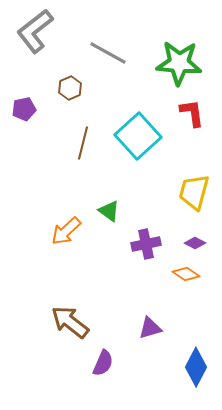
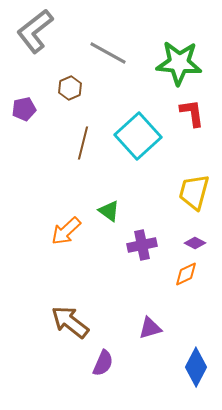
purple cross: moved 4 px left, 1 px down
orange diamond: rotated 60 degrees counterclockwise
